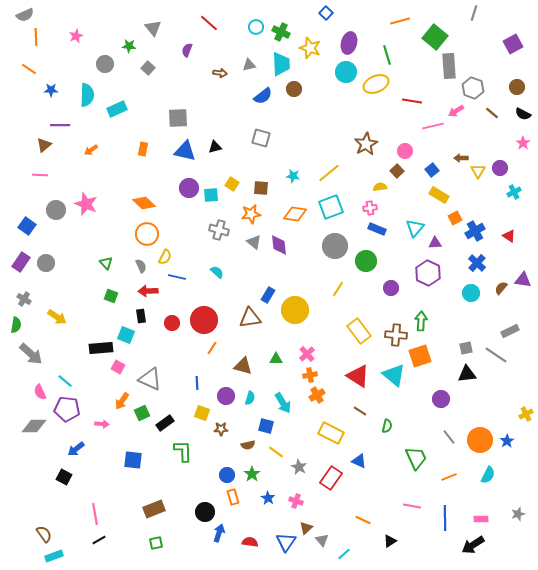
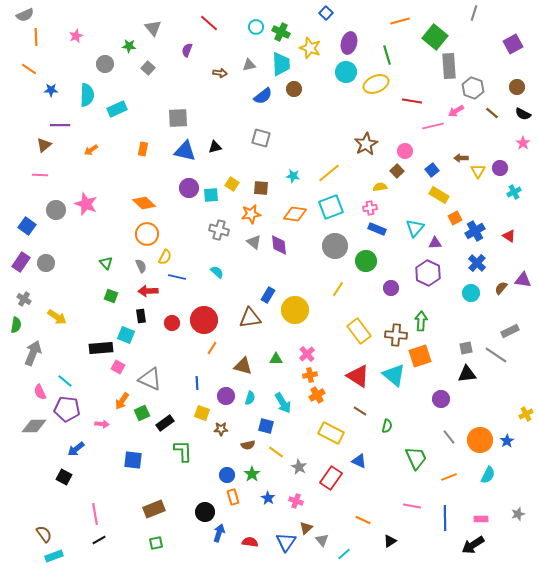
gray arrow at (31, 354): moved 2 px right, 1 px up; rotated 110 degrees counterclockwise
